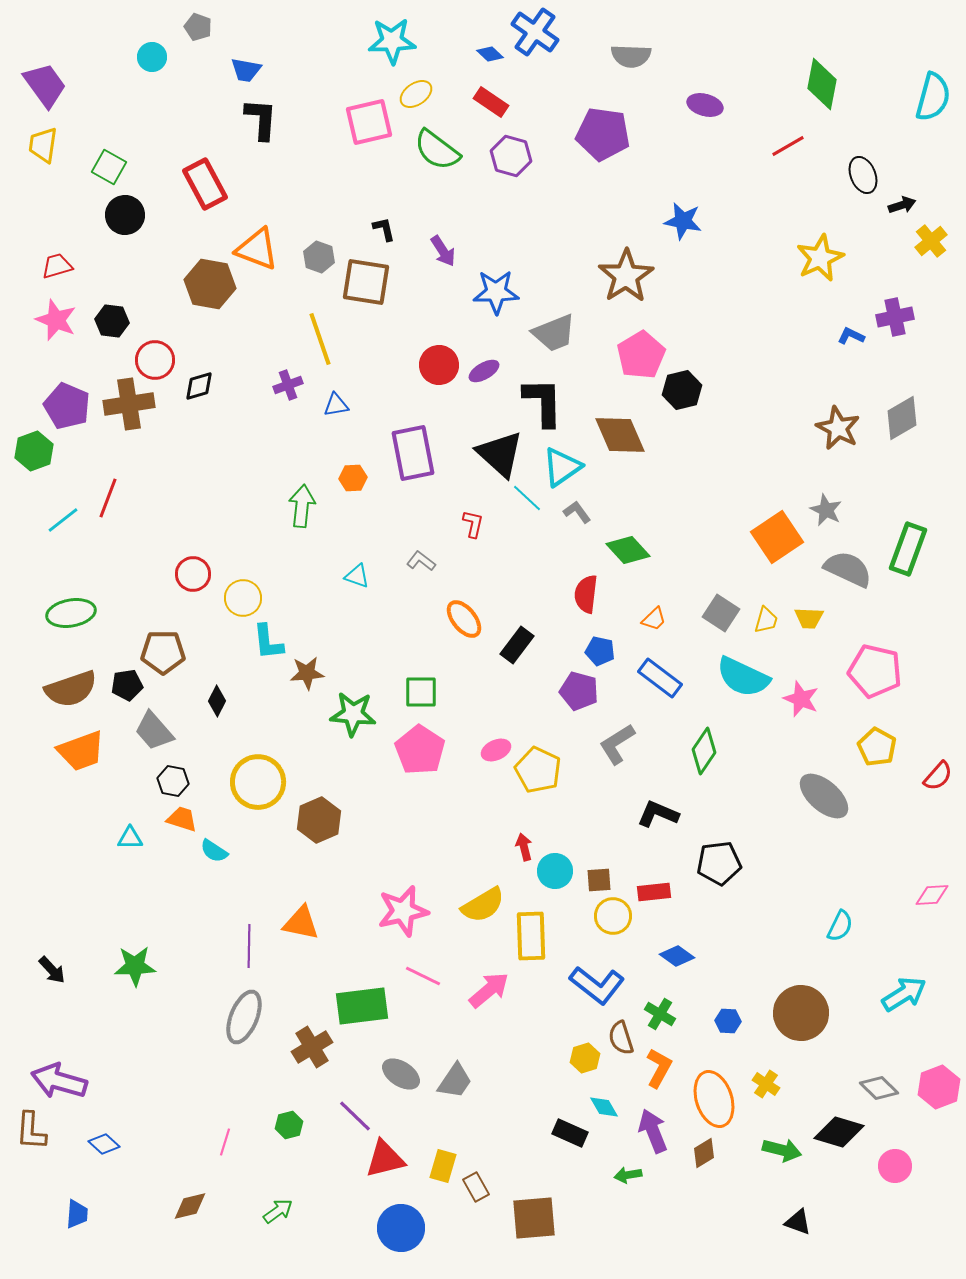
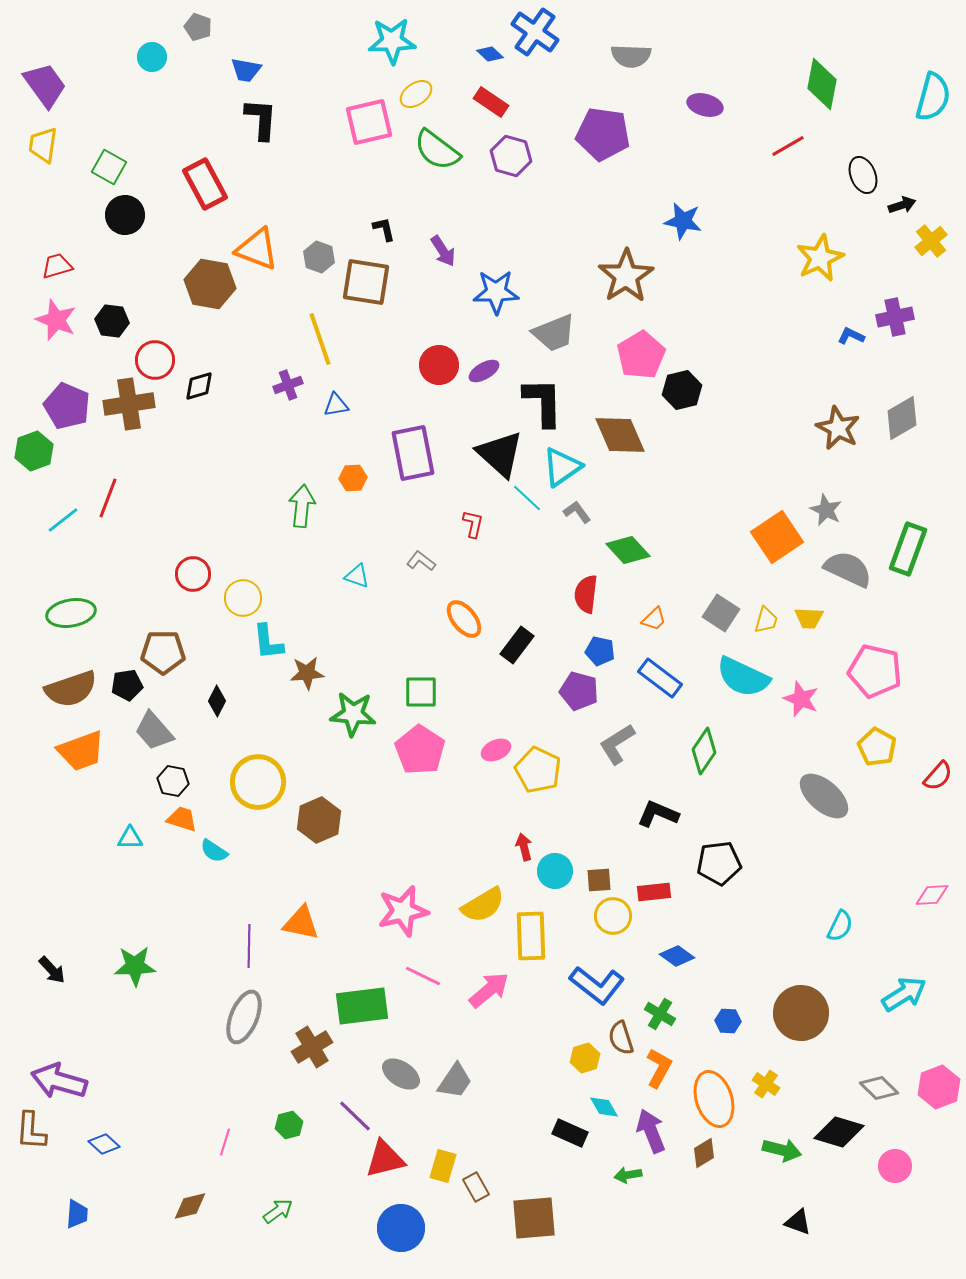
purple arrow at (653, 1131): moved 2 px left
